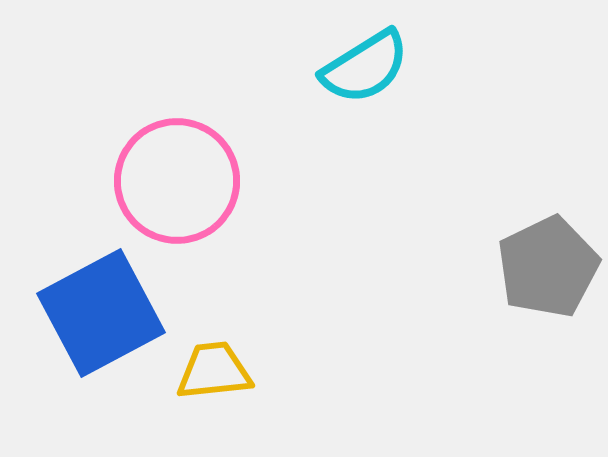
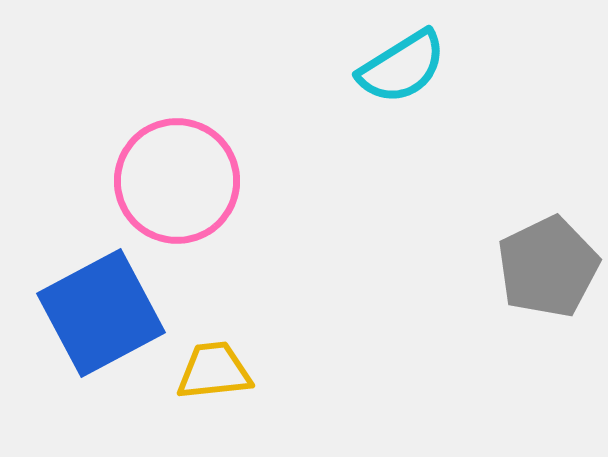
cyan semicircle: moved 37 px right
